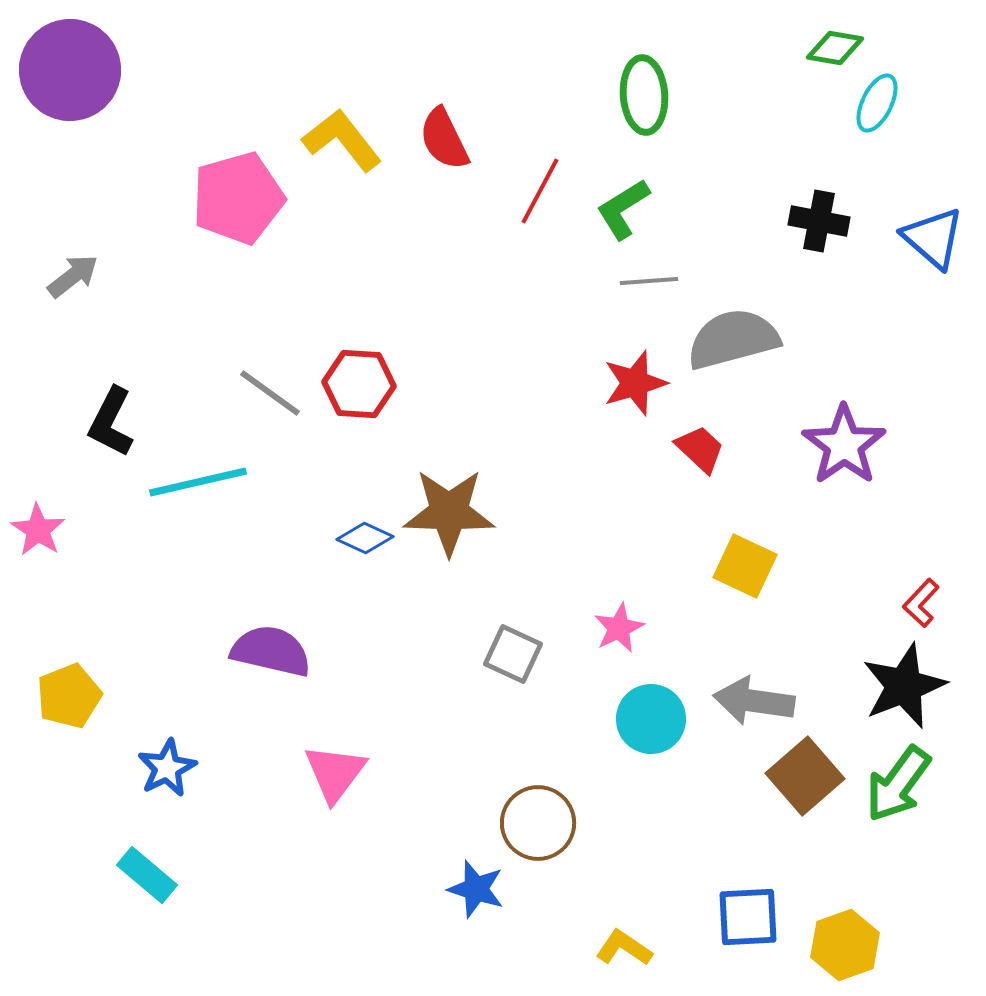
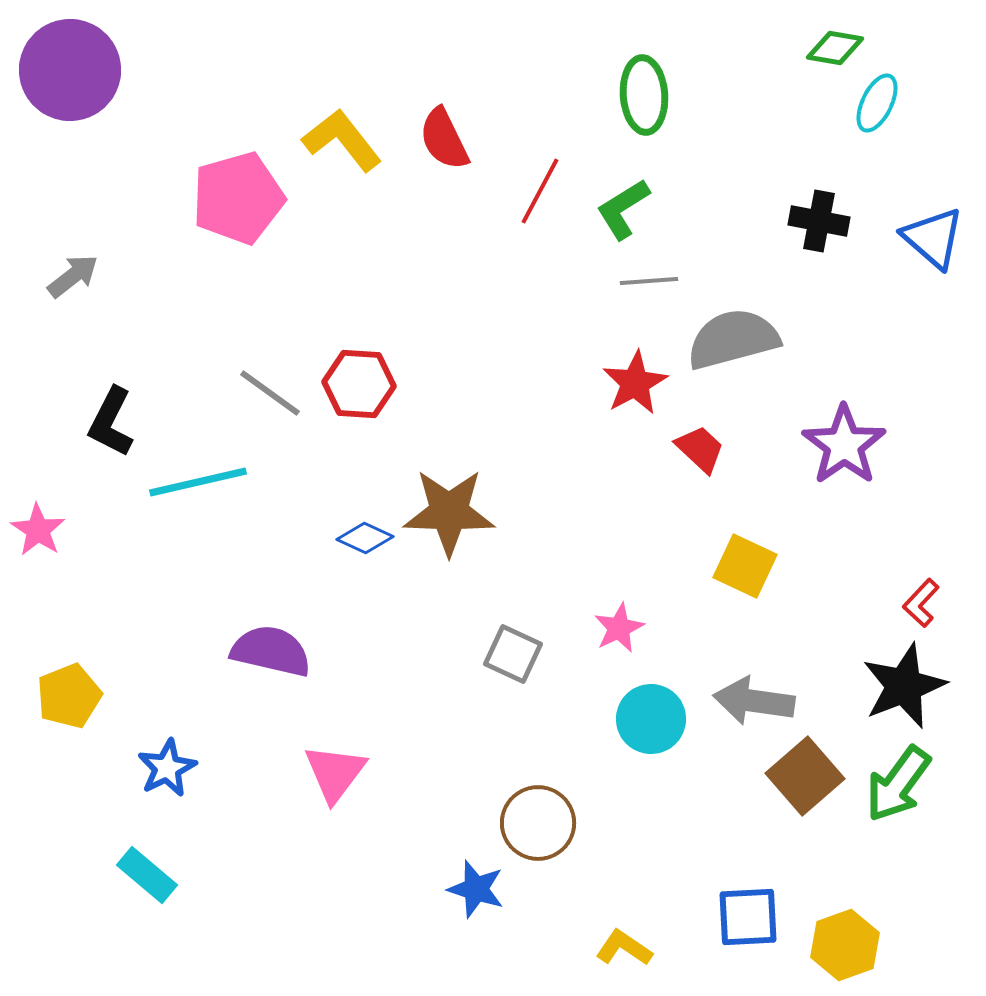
red star at (635, 383): rotated 12 degrees counterclockwise
